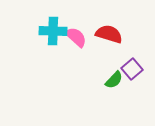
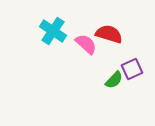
cyan cross: rotated 32 degrees clockwise
pink semicircle: moved 10 px right, 7 px down
purple square: rotated 15 degrees clockwise
